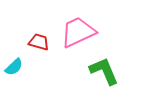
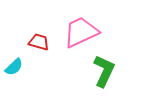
pink trapezoid: moved 3 px right
green L-shape: rotated 48 degrees clockwise
